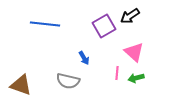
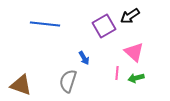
gray semicircle: rotated 95 degrees clockwise
